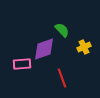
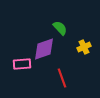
green semicircle: moved 2 px left, 2 px up
